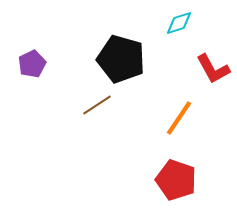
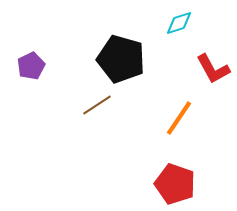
purple pentagon: moved 1 px left, 2 px down
red pentagon: moved 1 px left, 4 px down
